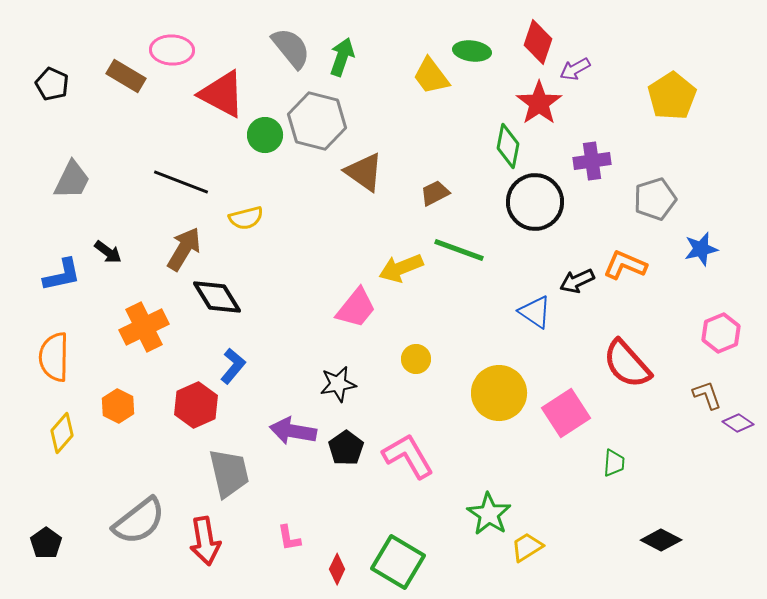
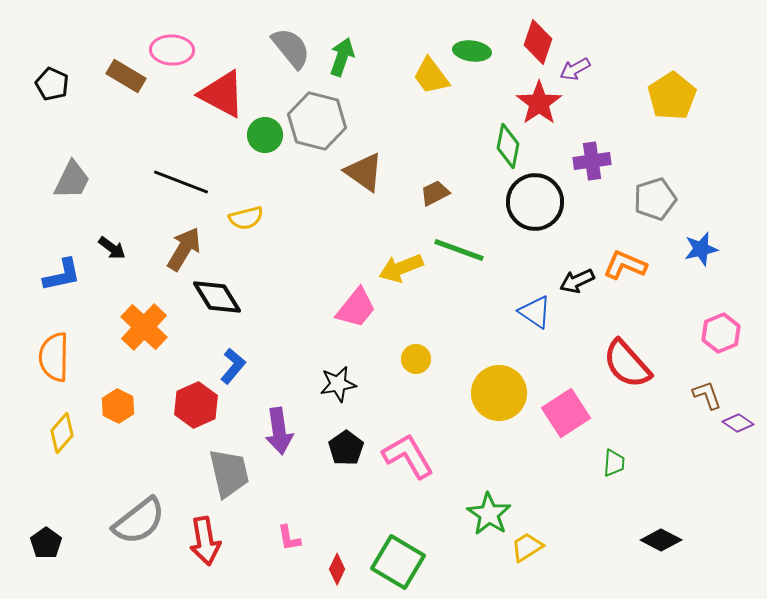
black arrow at (108, 252): moved 4 px right, 4 px up
orange cross at (144, 327): rotated 21 degrees counterclockwise
purple arrow at (293, 431): moved 14 px left; rotated 108 degrees counterclockwise
